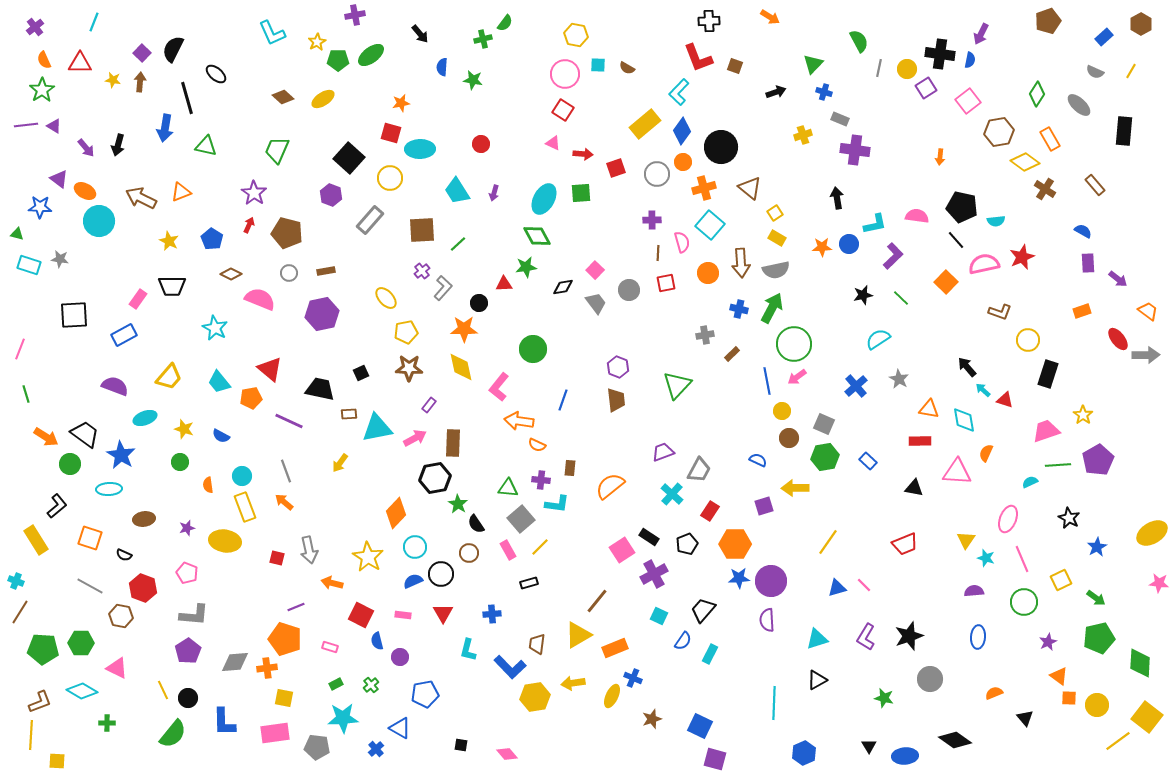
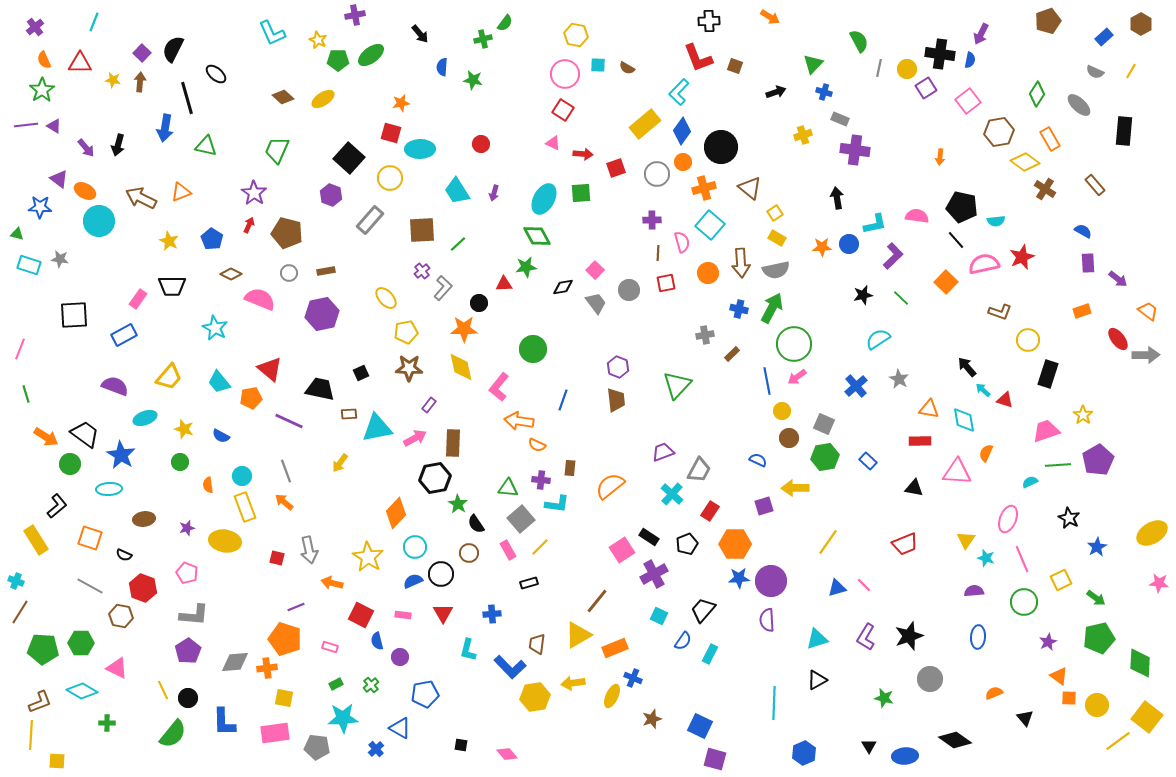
yellow star at (317, 42): moved 1 px right, 2 px up; rotated 18 degrees counterclockwise
